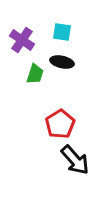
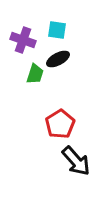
cyan square: moved 5 px left, 2 px up
purple cross: moved 1 px right; rotated 15 degrees counterclockwise
black ellipse: moved 4 px left, 3 px up; rotated 40 degrees counterclockwise
black arrow: moved 1 px right, 1 px down
